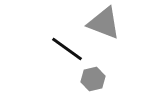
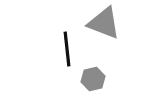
black line: rotated 48 degrees clockwise
